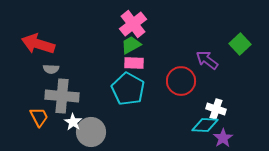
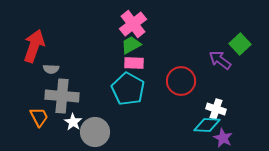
red arrow: moved 4 px left, 2 px down; rotated 92 degrees clockwise
purple arrow: moved 13 px right
cyan diamond: moved 2 px right
gray circle: moved 4 px right
purple star: rotated 12 degrees counterclockwise
